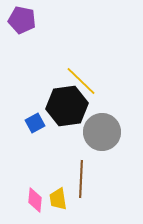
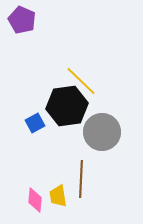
purple pentagon: rotated 12 degrees clockwise
yellow trapezoid: moved 3 px up
